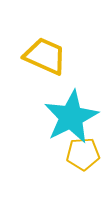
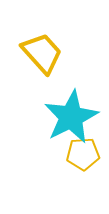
yellow trapezoid: moved 3 px left, 3 px up; rotated 24 degrees clockwise
